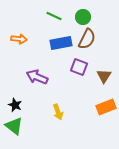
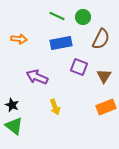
green line: moved 3 px right
brown semicircle: moved 14 px right
black star: moved 3 px left
yellow arrow: moved 3 px left, 5 px up
